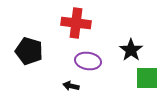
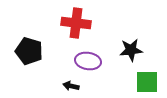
black star: rotated 30 degrees clockwise
green square: moved 4 px down
